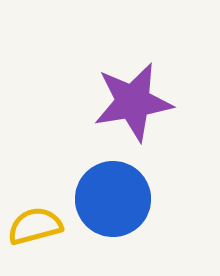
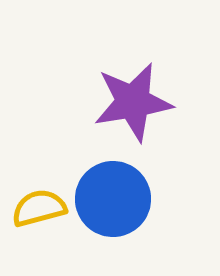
yellow semicircle: moved 4 px right, 18 px up
